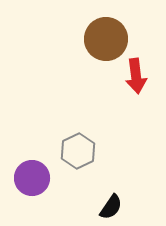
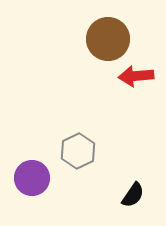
brown circle: moved 2 px right
red arrow: rotated 92 degrees clockwise
black semicircle: moved 22 px right, 12 px up
